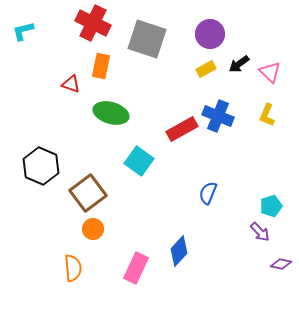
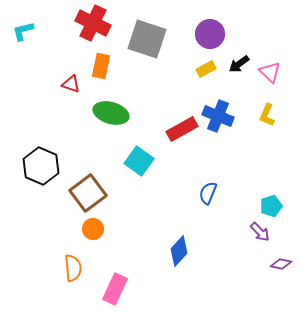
pink rectangle: moved 21 px left, 21 px down
